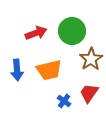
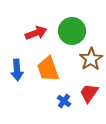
orange trapezoid: moved 1 px left, 1 px up; rotated 84 degrees clockwise
